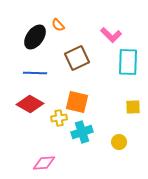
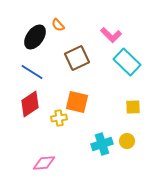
cyan rectangle: moved 1 px left; rotated 48 degrees counterclockwise
blue line: moved 3 px left, 1 px up; rotated 30 degrees clockwise
red diamond: rotated 64 degrees counterclockwise
cyan cross: moved 20 px right, 12 px down
yellow circle: moved 8 px right, 1 px up
